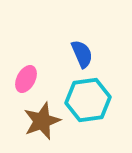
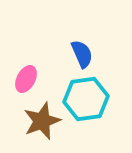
cyan hexagon: moved 2 px left, 1 px up
